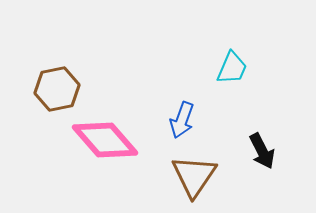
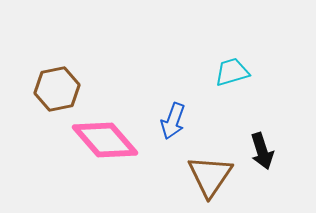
cyan trapezoid: moved 4 px down; rotated 129 degrees counterclockwise
blue arrow: moved 9 px left, 1 px down
black arrow: rotated 9 degrees clockwise
brown triangle: moved 16 px right
